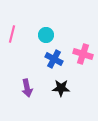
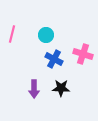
purple arrow: moved 7 px right, 1 px down; rotated 12 degrees clockwise
